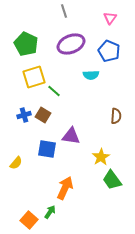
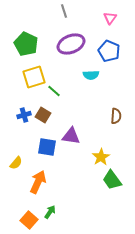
blue square: moved 2 px up
orange arrow: moved 27 px left, 6 px up
